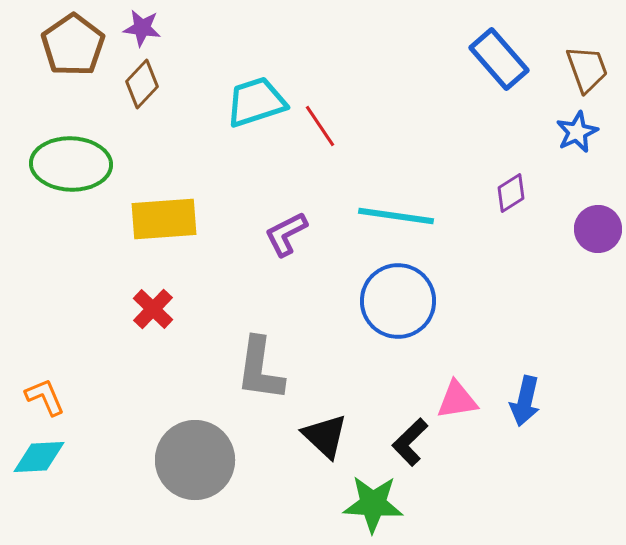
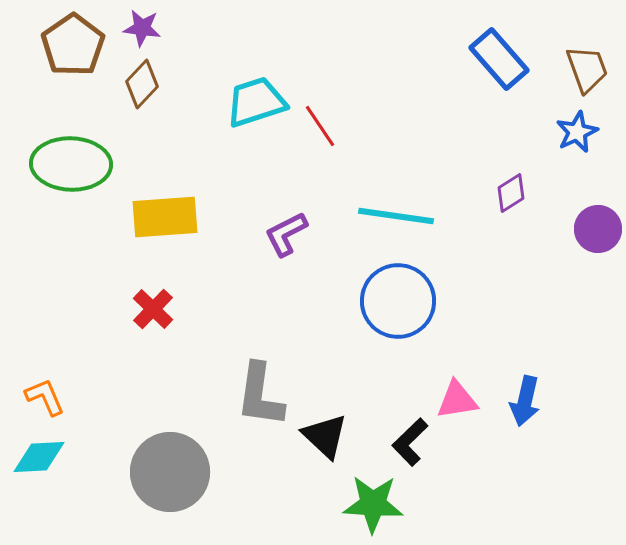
yellow rectangle: moved 1 px right, 2 px up
gray L-shape: moved 26 px down
gray circle: moved 25 px left, 12 px down
